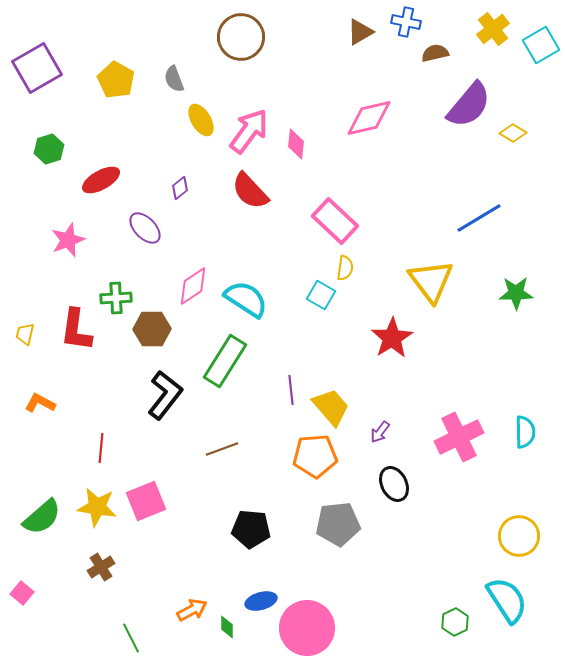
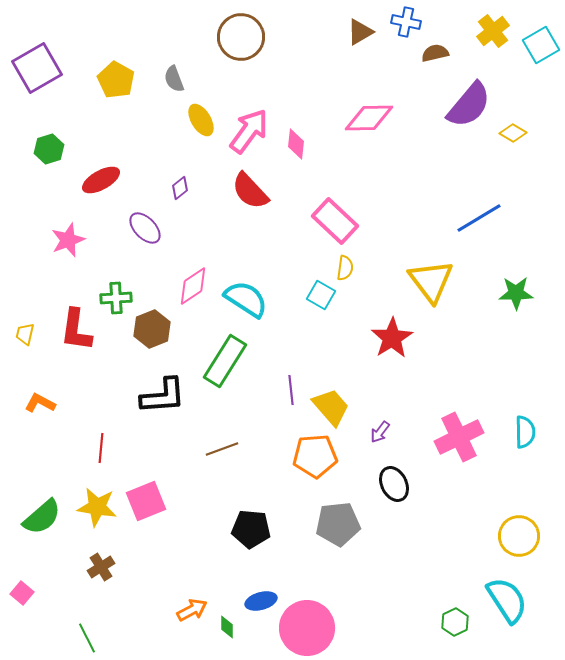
yellow cross at (493, 29): moved 2 px down
pink diamond at (369, 118): rotated 12 degrees clockwise
brown hexagon at (152, 329): rotated 21 degrees counterclockwise
black L-shape at (165, 395): moved 2 px left, 1 px down; rotated 48 degrees clockwise
green line at (131, 638): moved 44 px left
